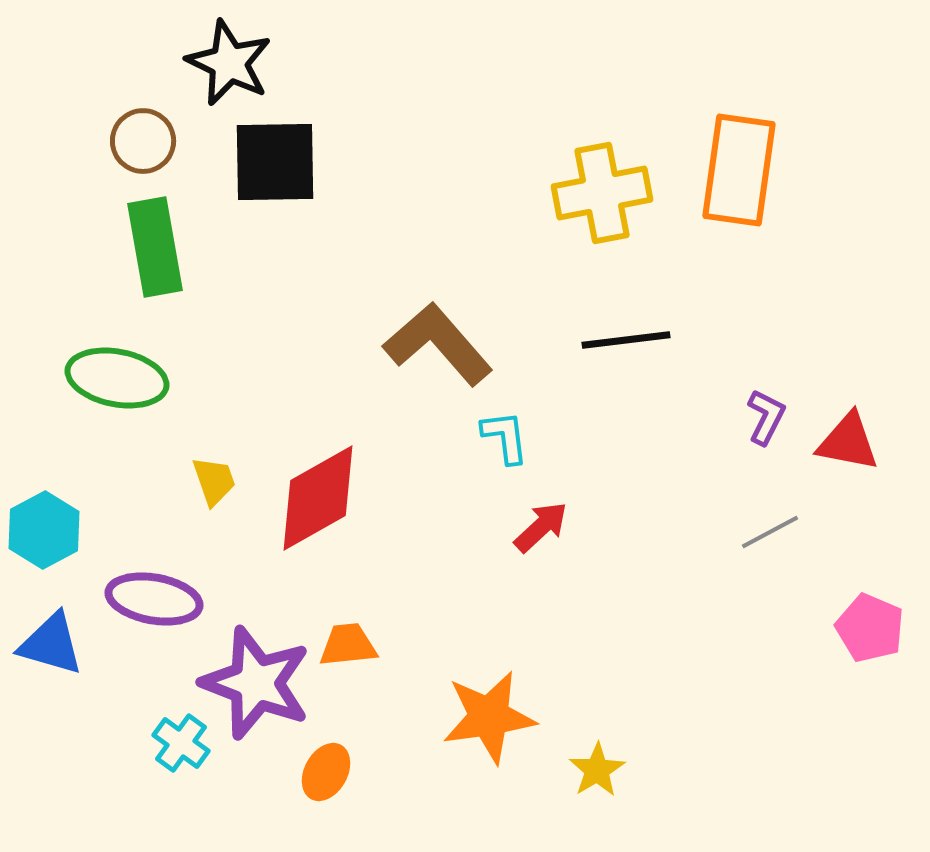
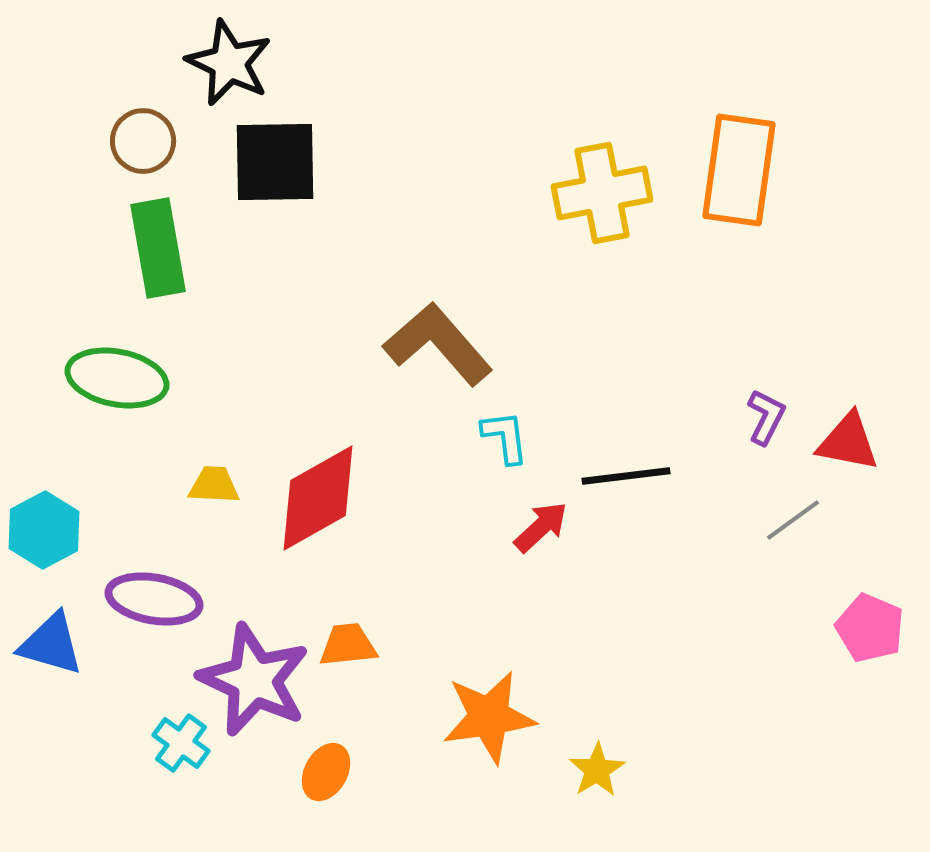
green rectangle: moved 3 px right, 1 px down
black line: moved 136 px down
yellow trapezoid: moved 4 px down; rotated 68 degrees counterclockwise
gray line: moved 23 px right, 12 px up; rotated 8 degrees counterclockwise
purple star: moved 2 px left, 3 px up; rotated 4 degrees clockwise
